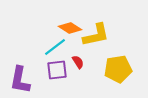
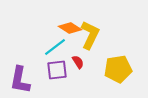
yellow L-shape: moved 6 px left; rotated 52 degrees counterclockwise
